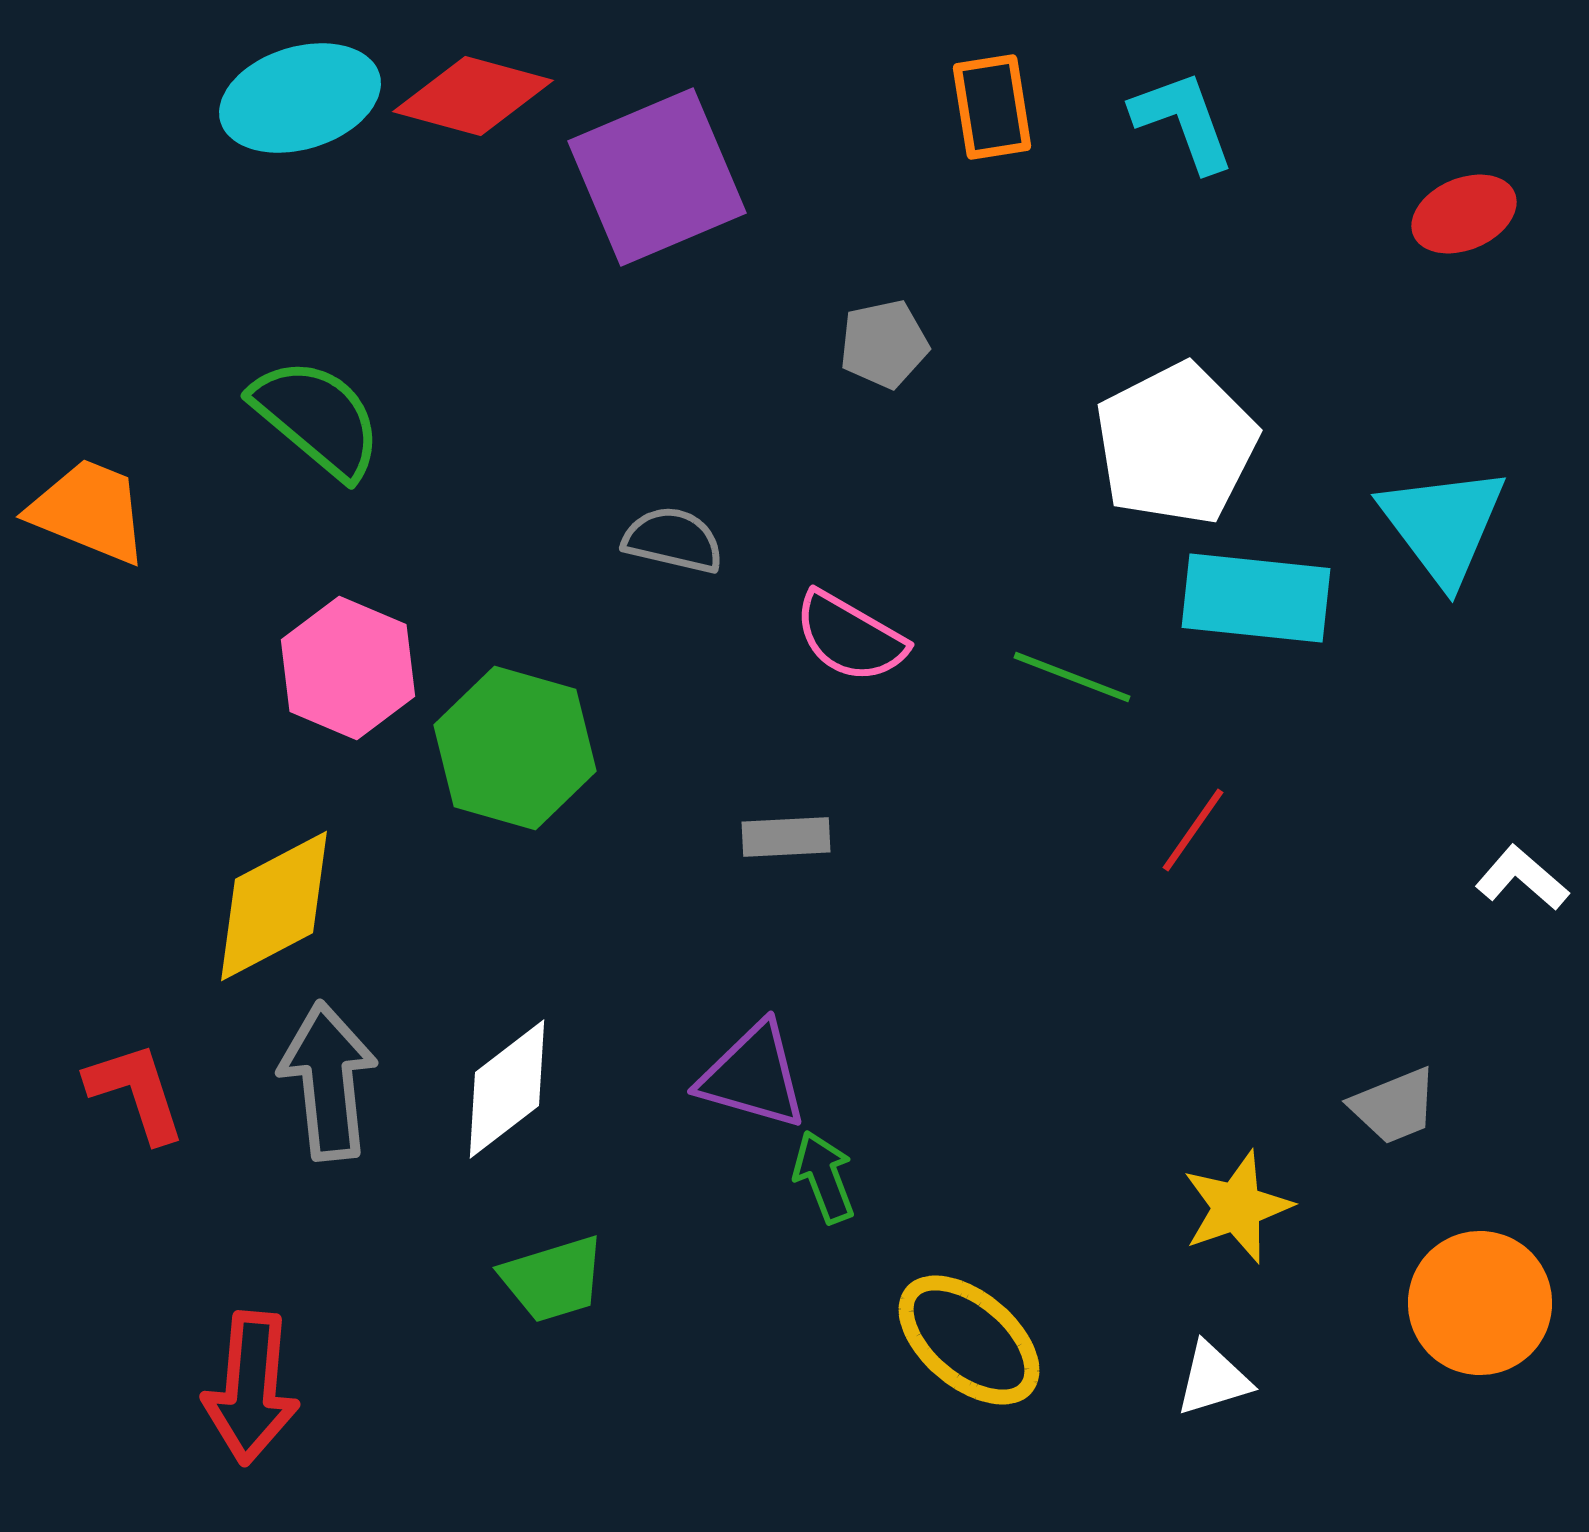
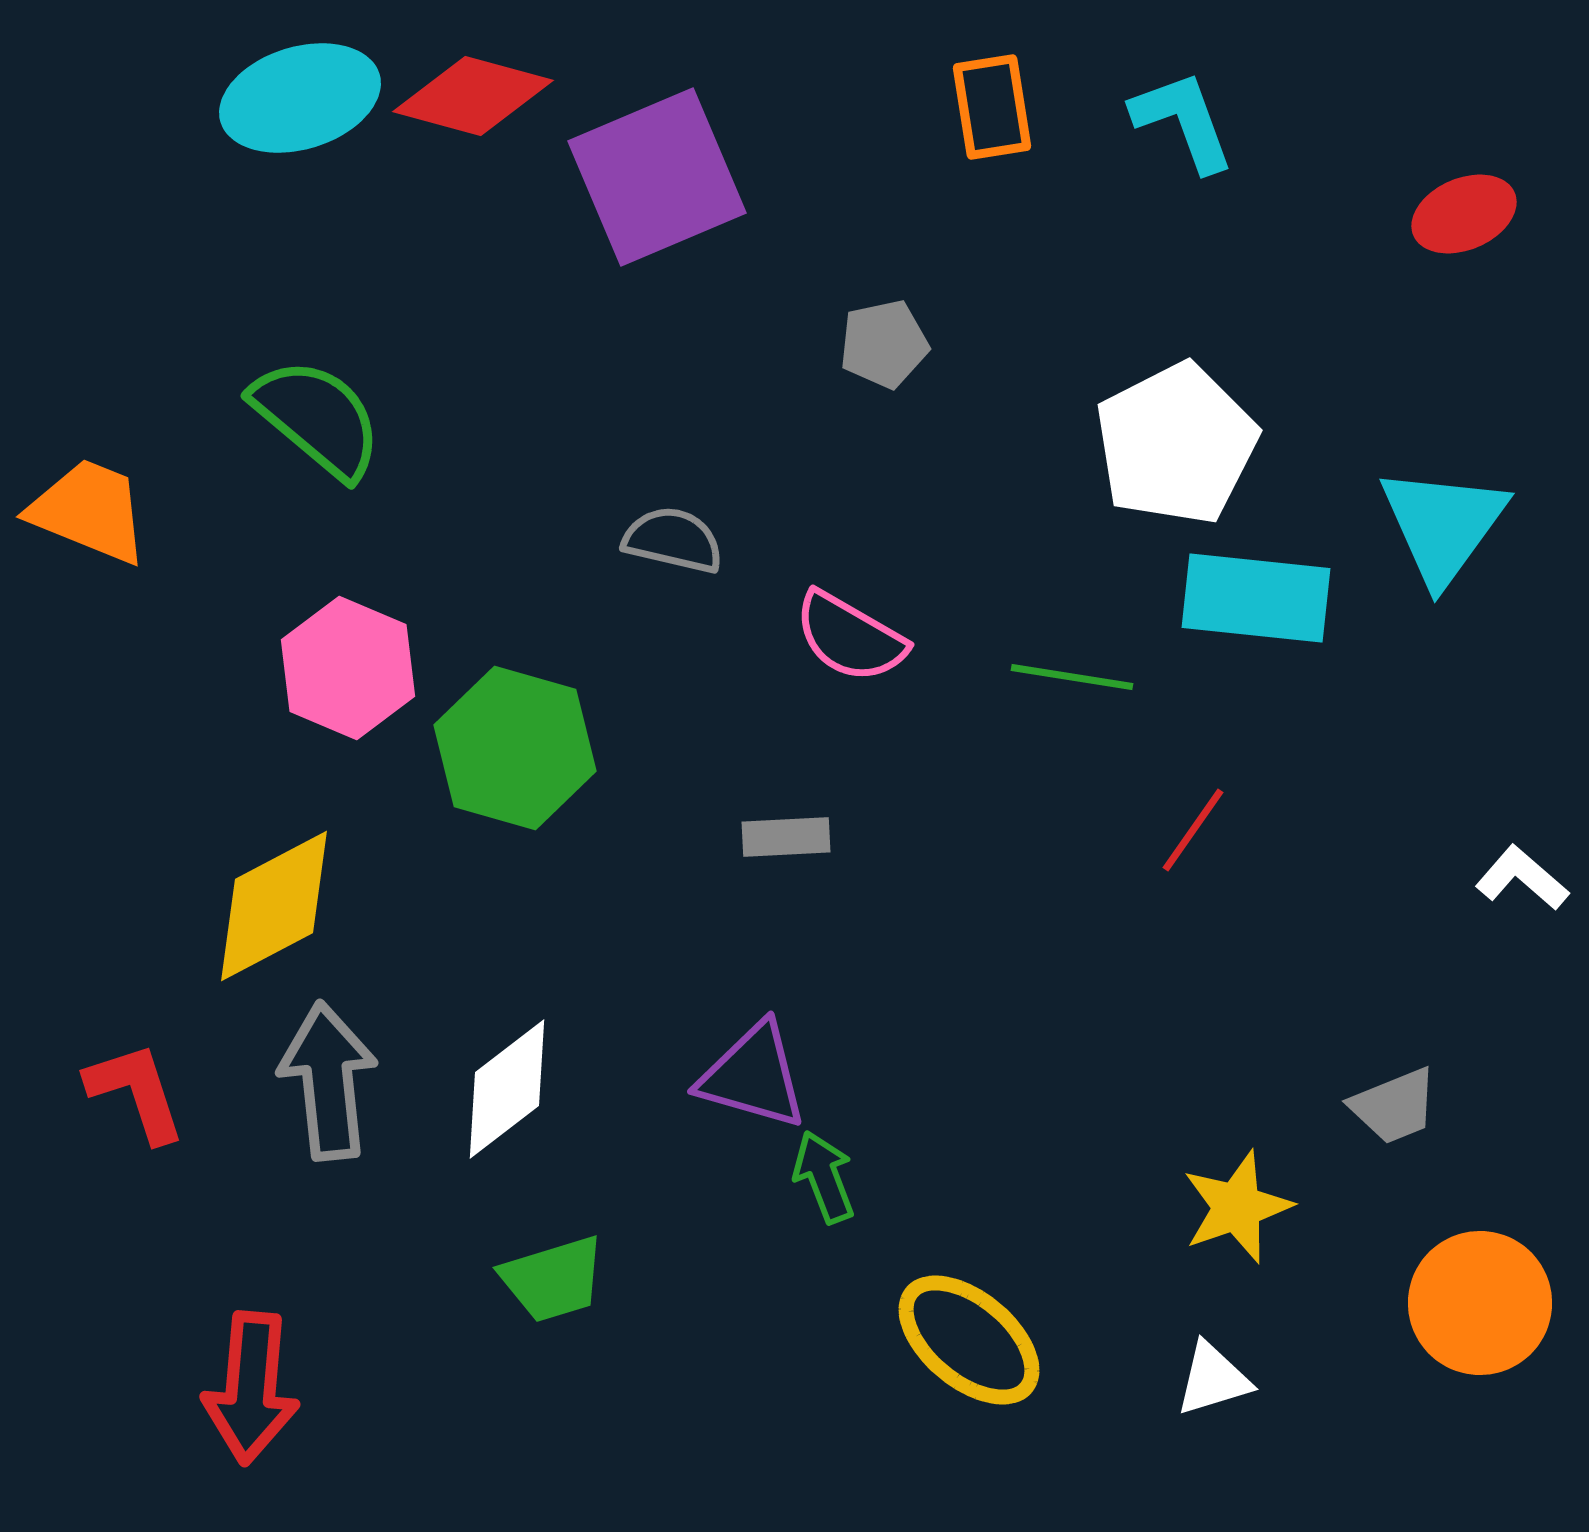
cyan triangle: rotated 13 degrees clockwise
green line: rotated 12 degrees counterclockwise
